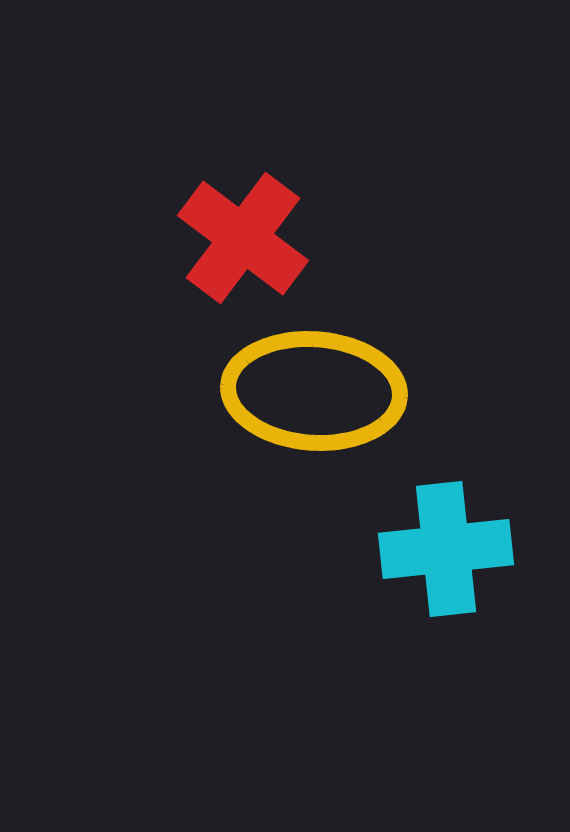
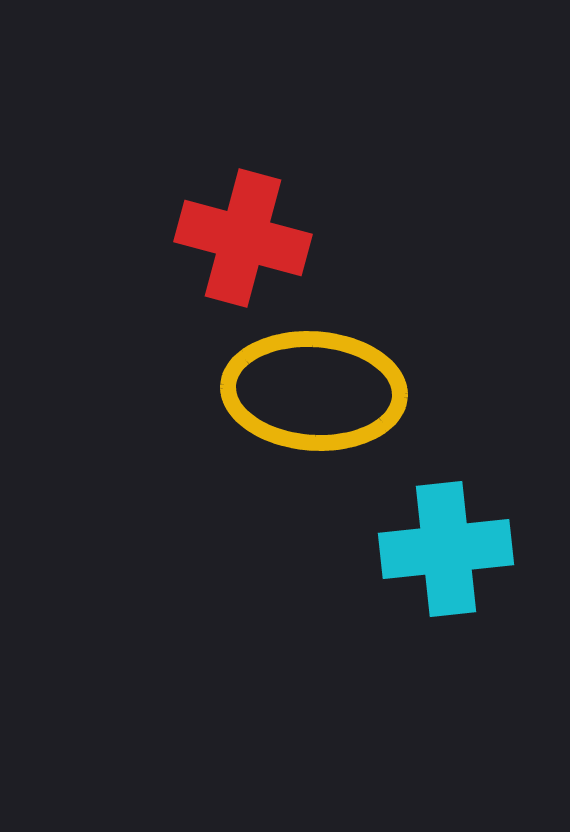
red cross: rotated 22 degrees counterclockwise
